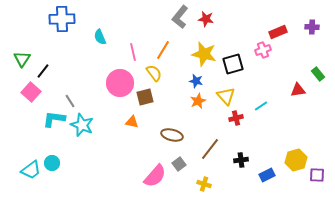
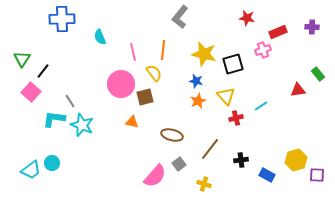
red star: moved 41 px right, 1 px up
orange line: rotated 24 degrees counterclockwise
pink circle: moved 1 px right, 1 px down
blue rectangle: rotated 56 degrees clockwise
